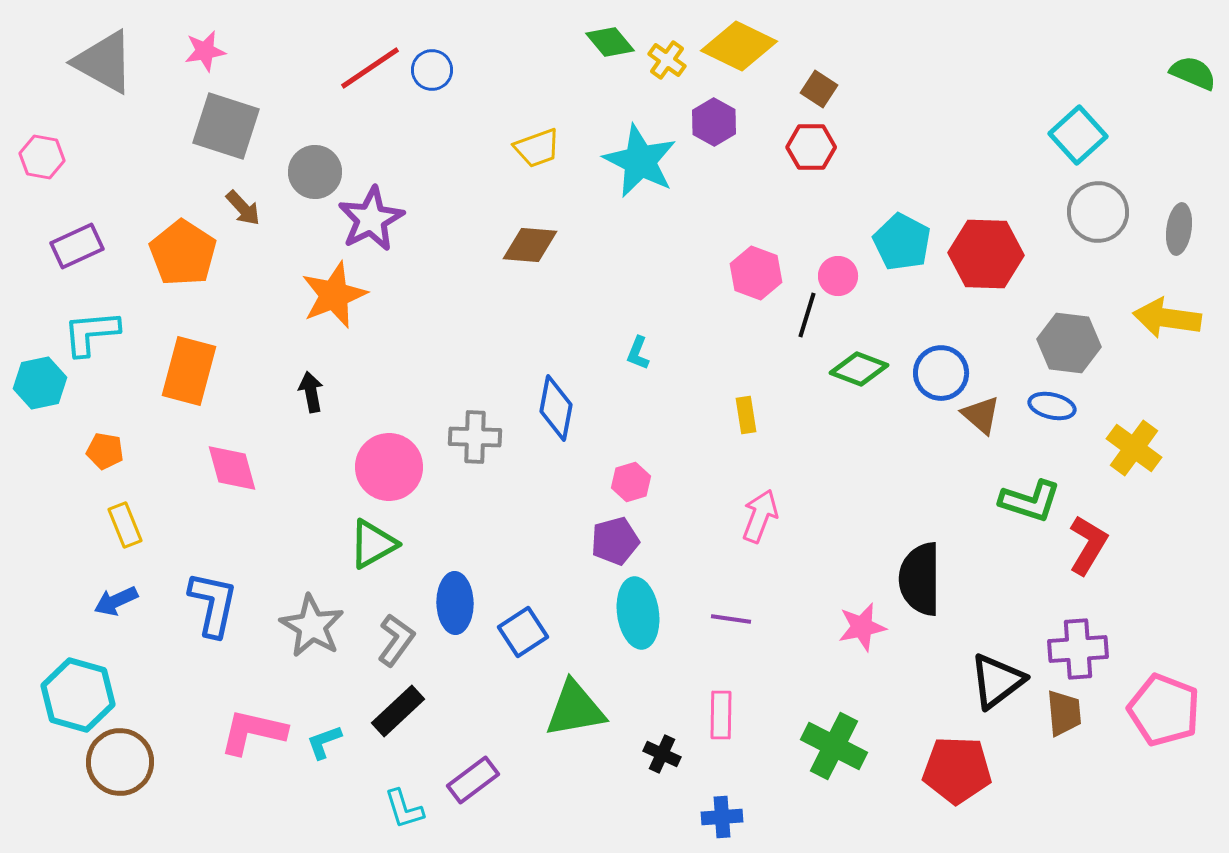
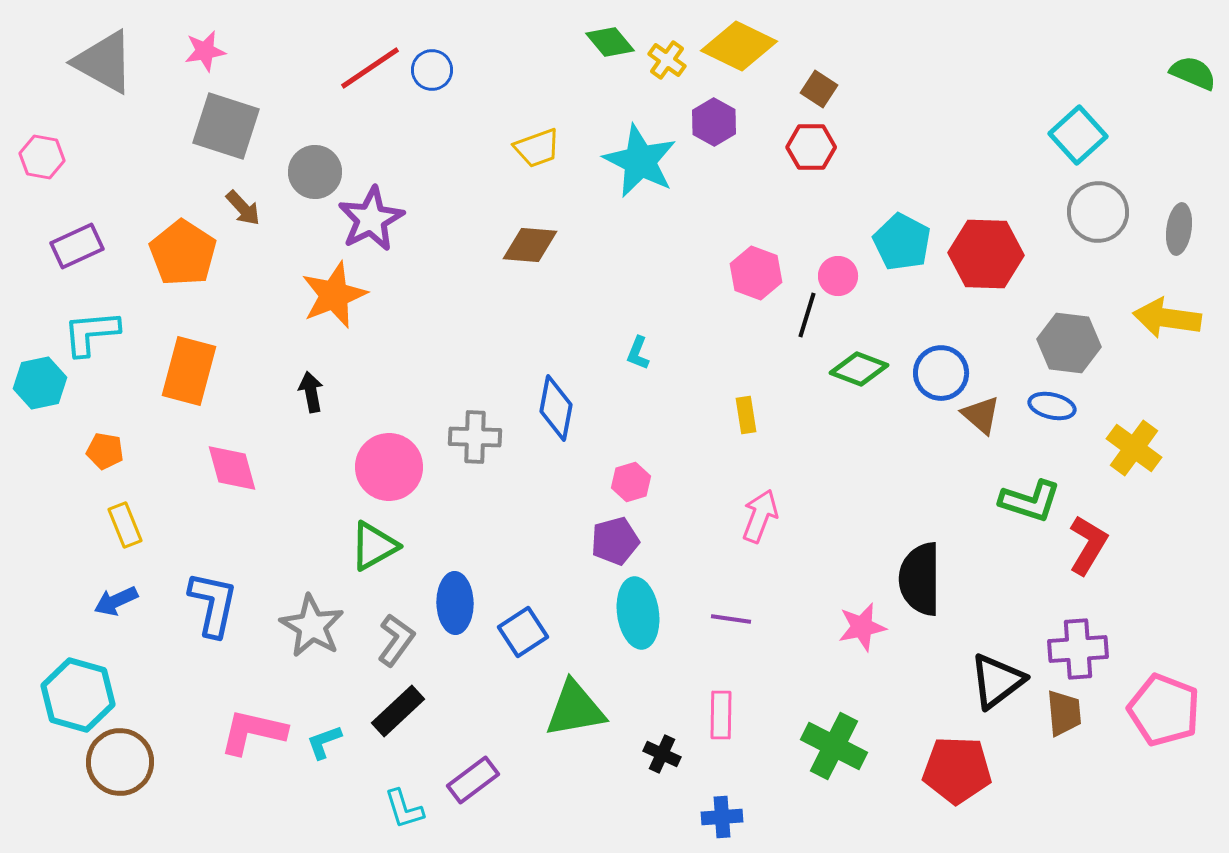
green triangle at (373, 544): moved 1 px right, 2 px down
